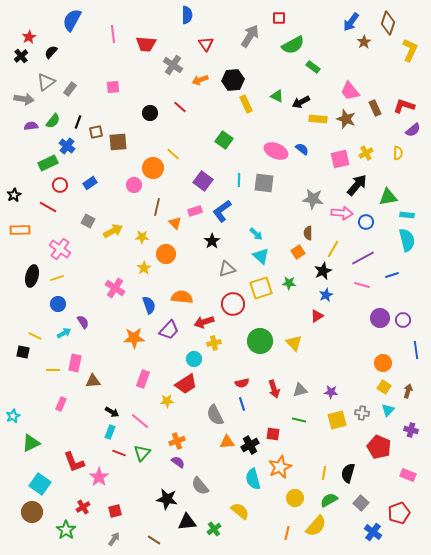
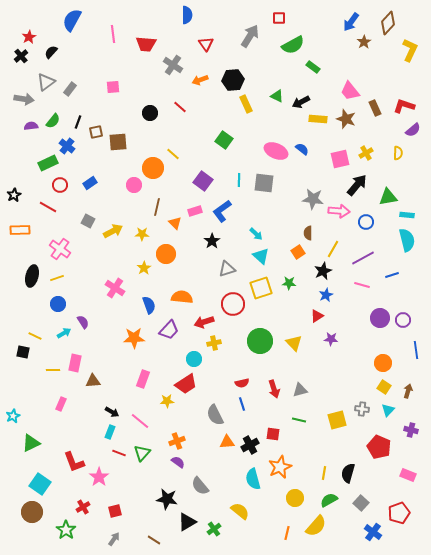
brown diamond at (388, 23): rotated 25 degrees clockwise
pink arrow at (342, 213): moved 3 px left, 2 px up
yellow star at (142, 237): moved 3 px up
purple star at (331, 392): moved 53 px up
gray cross at (362, 413): moved 4 px up
black triangle at (187, 522): rotated 24 degrees counterclockwise
